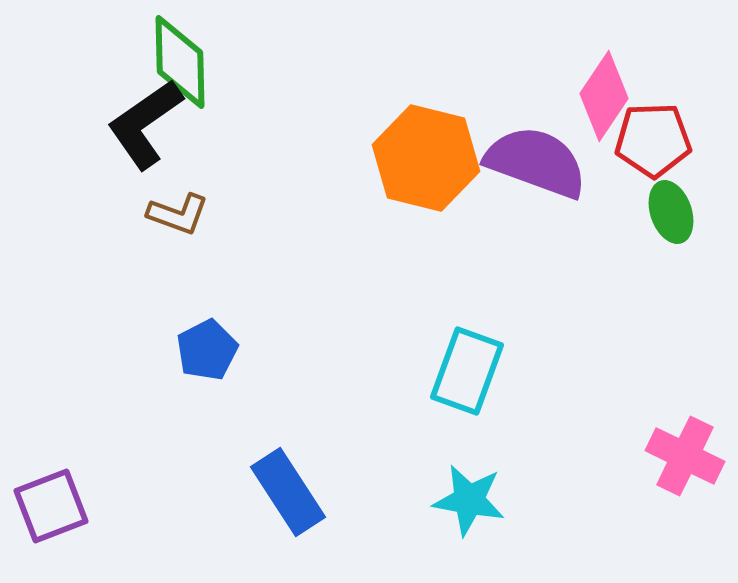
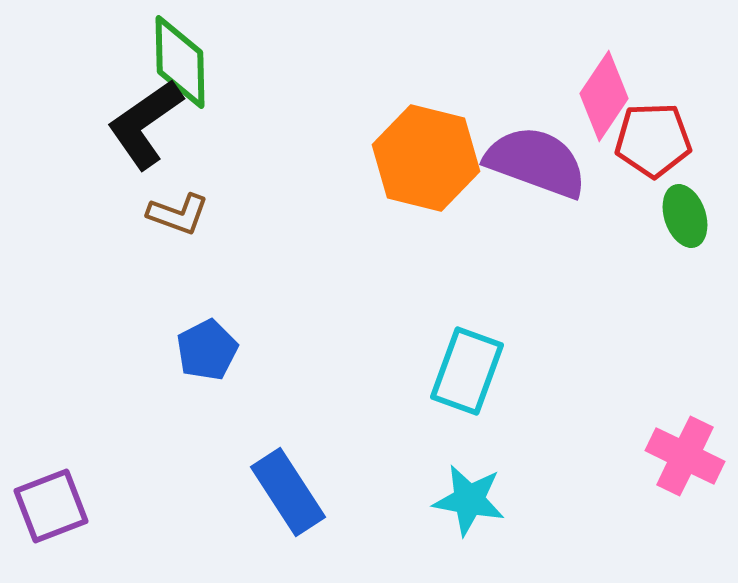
green ellipse: moved 14 px right, 4 px down
